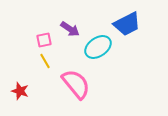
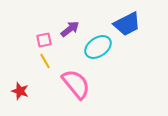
purple arrow: rotated 72 degrees counterclockwise
